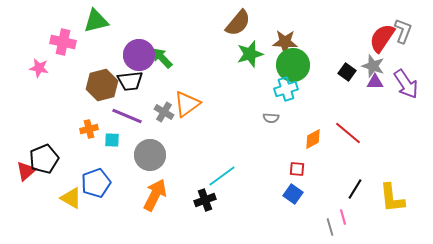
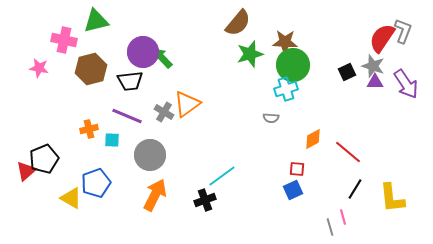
pink cross: moved 1 px right, 2 px up
purple circle: moved 4 px right, 3 px up
black square: rotated 30 degrees clockwise
brown hexagon: moved 11 px left, 16 px up
red line: moved 19 px down
blue square: moved 4 px up; rotated 30 degrees clockwise
